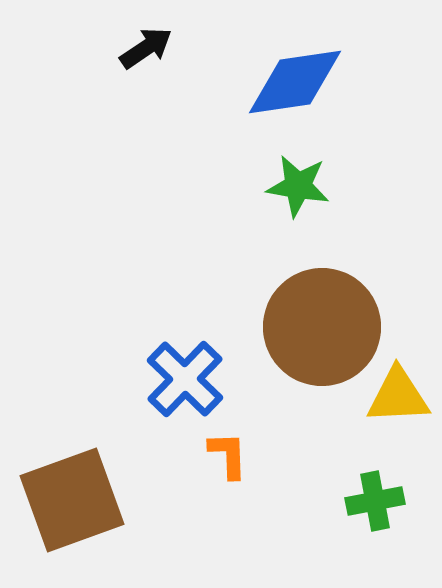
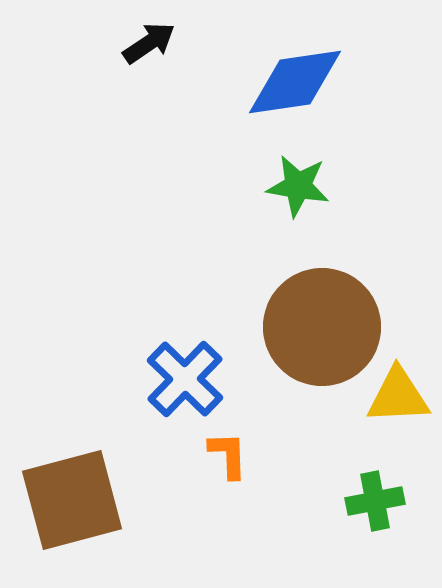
black arrow: moved 3 px right, 5 px up
brown square: rotated 5 degrees clockwise
